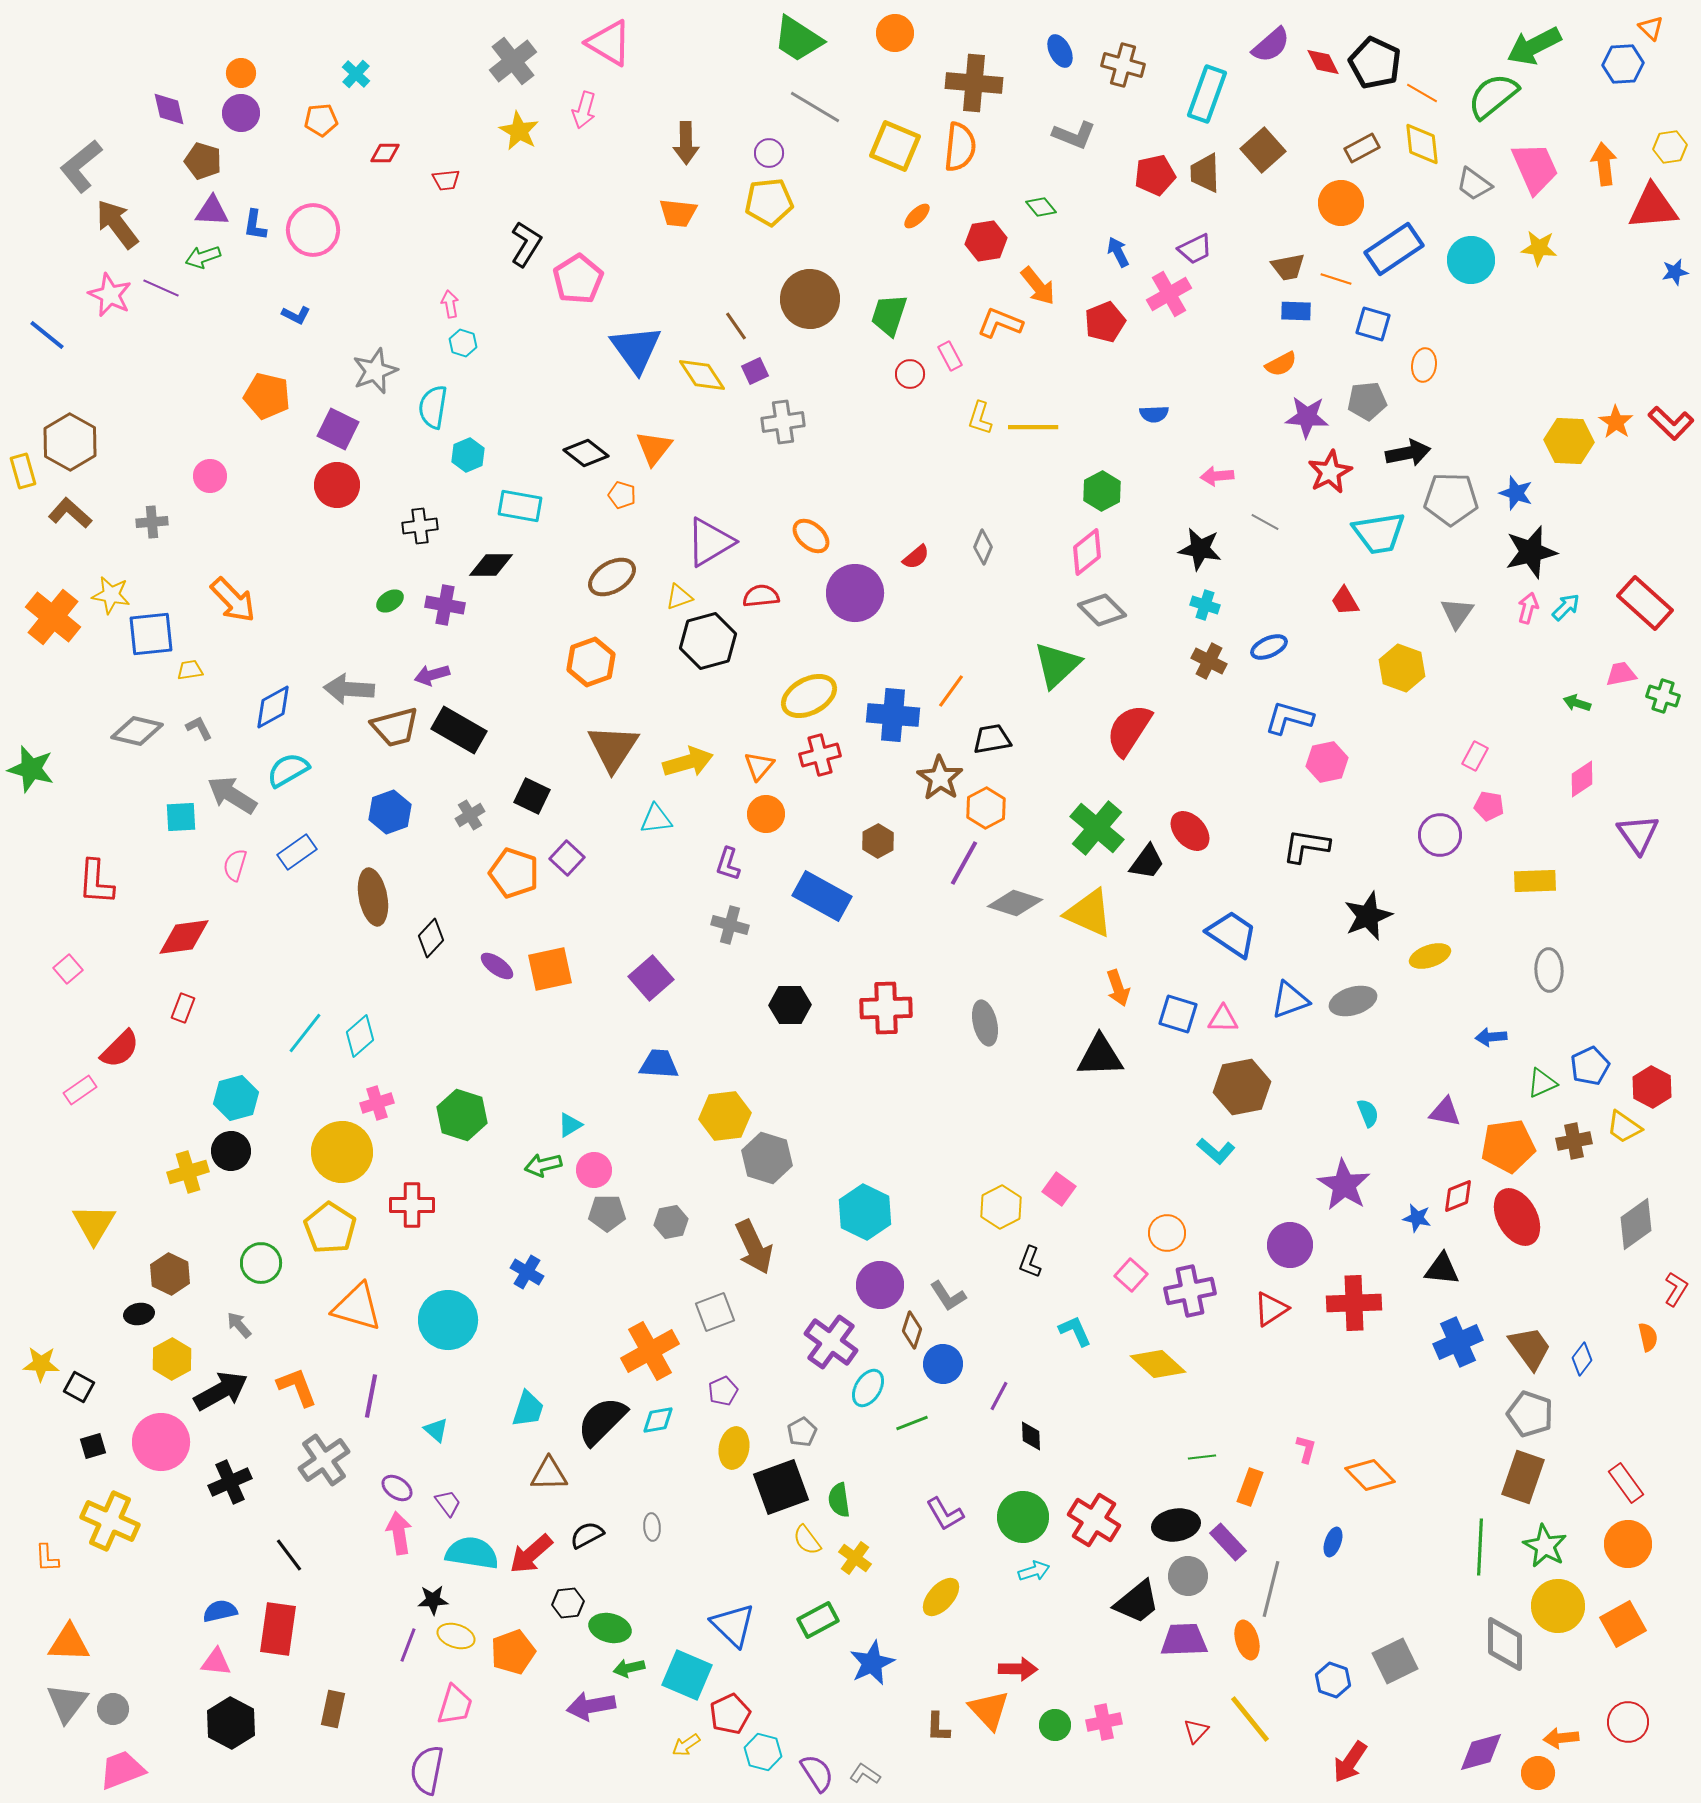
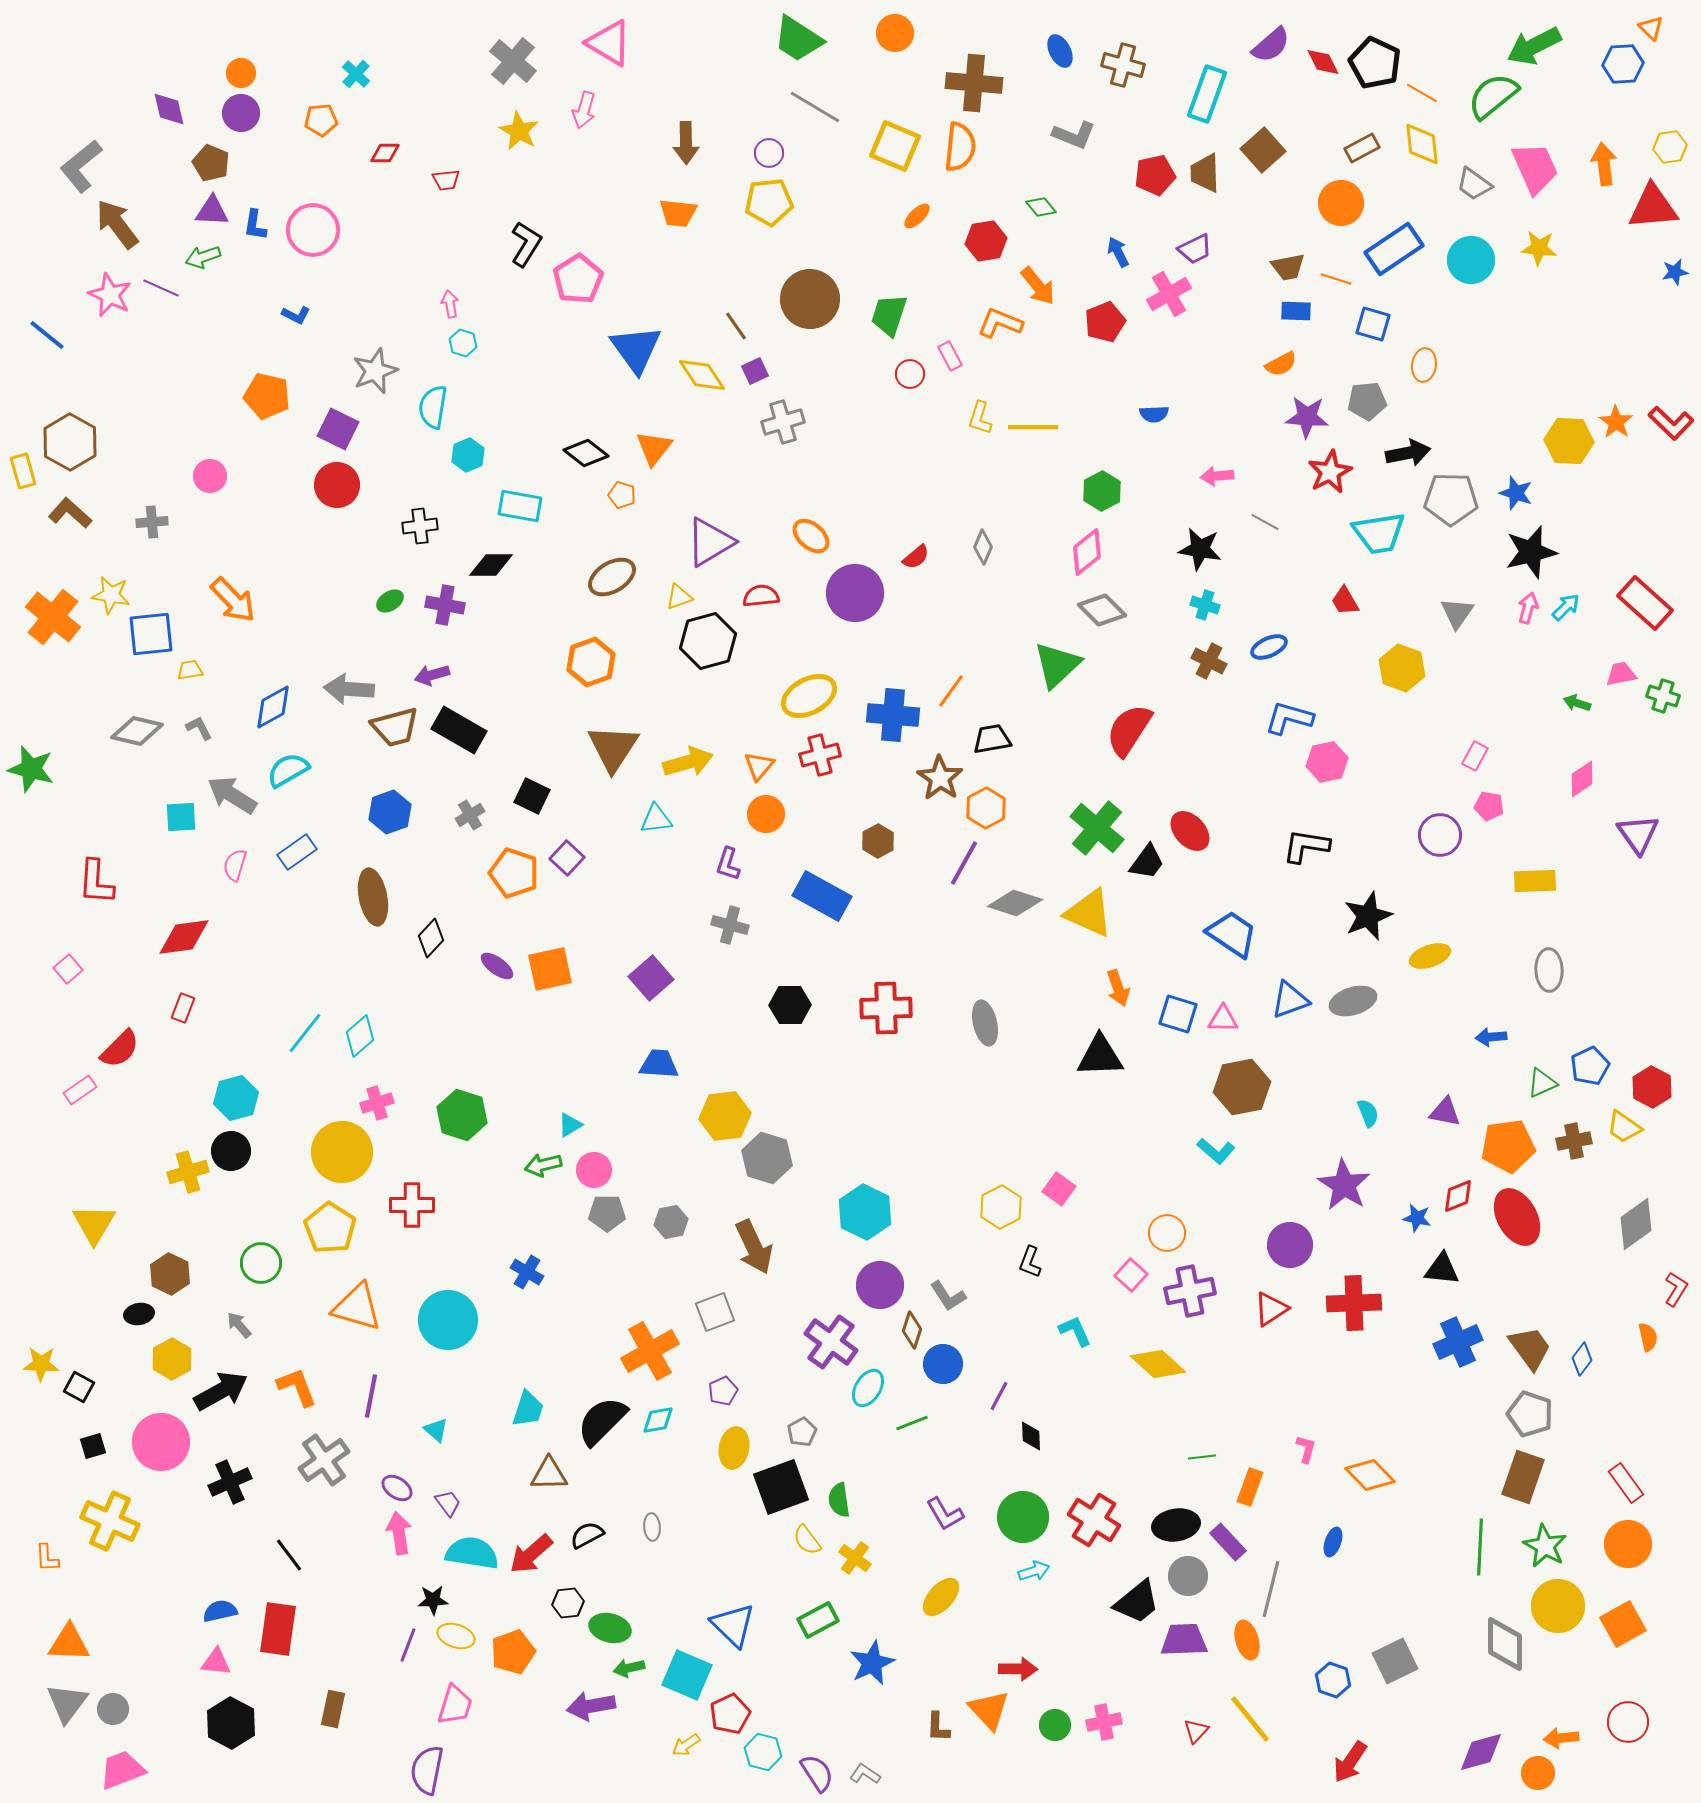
gray cross at (513, 61): rotated 12 degrees counterclockwise
brown pentagon at (203, 161): moved 8 px right, 2 px down; rotated 6 degrees clockwise
gray cross at (783, 422): rotated 9 degrees counterclockwise
